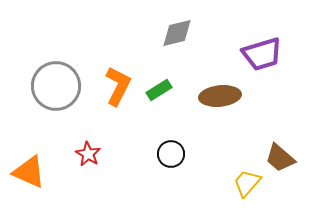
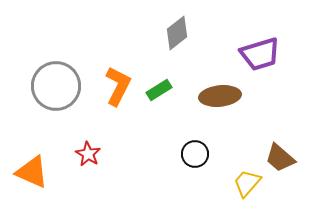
gray diamond: rotated 24 degrees counterclockwise
purple trapezoid: moved 2 px left
black circle: moved 24 px right
orange triangle: moved 3 px right
